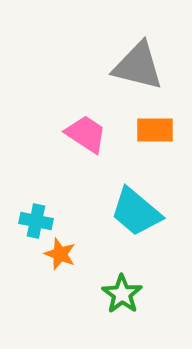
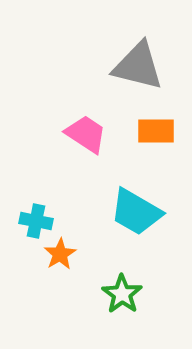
orange rectangle: moved 1 px right, 1 px down
cyan trapezoid: rotated 10 degrees counterclockwise
orange star: rotated 20 degrees clockwise
